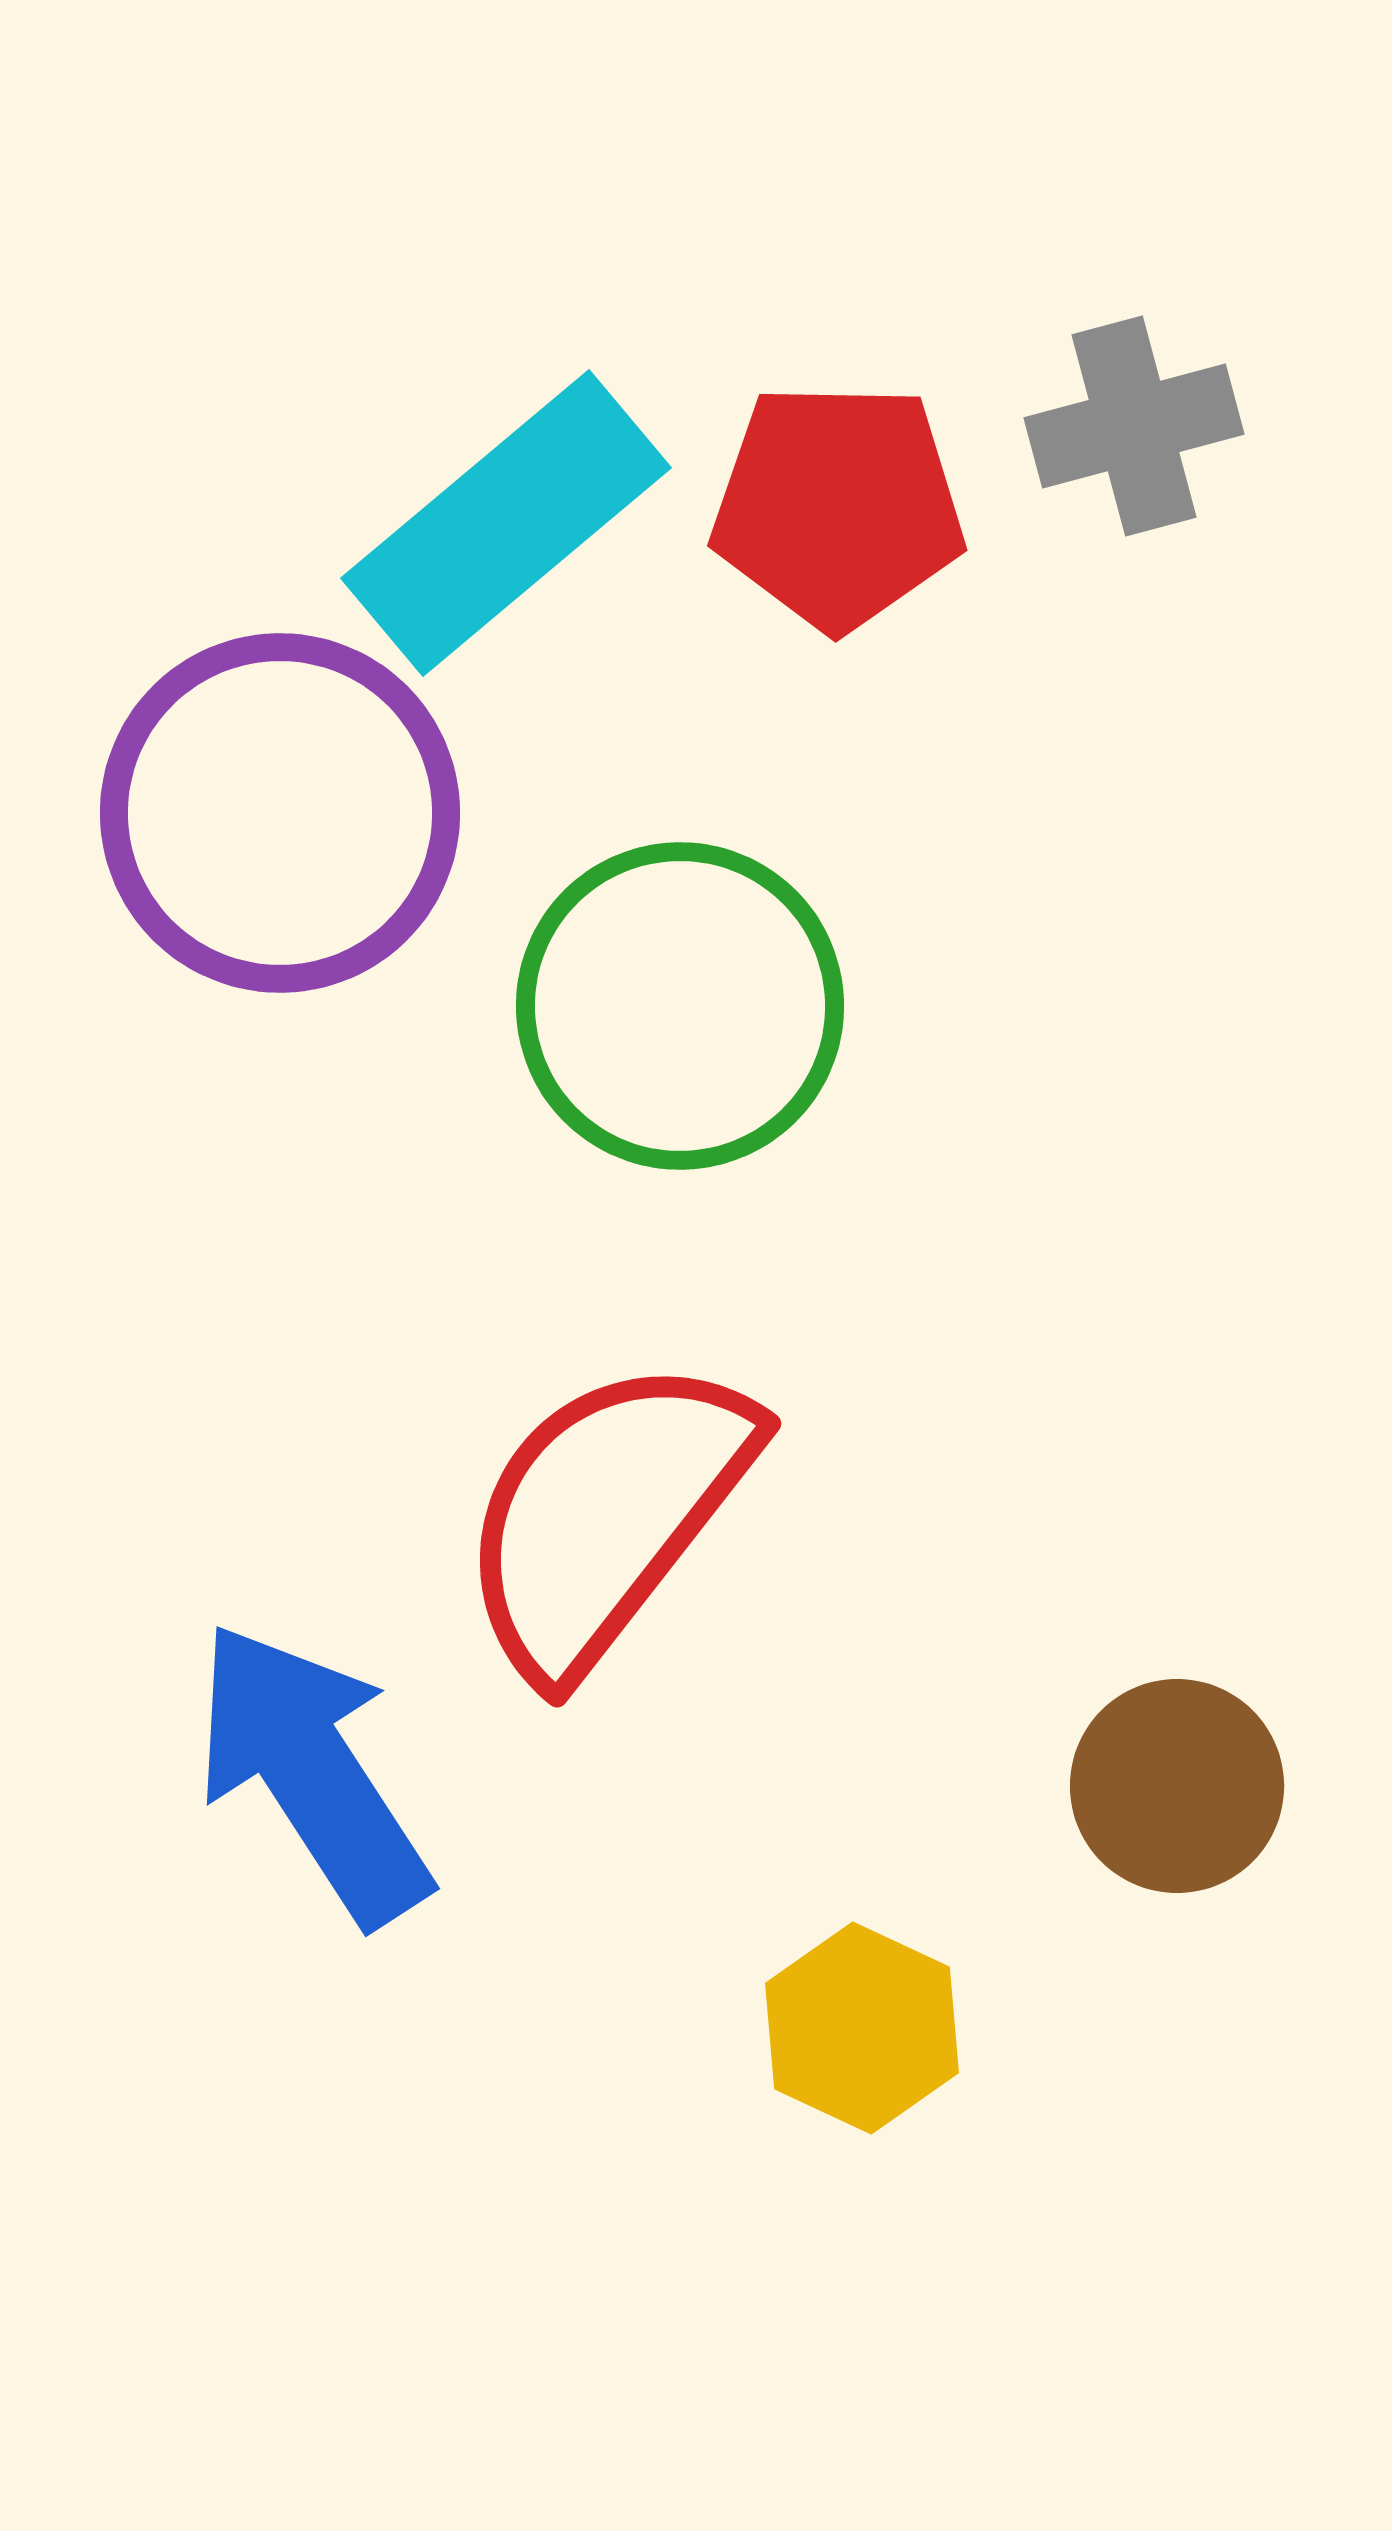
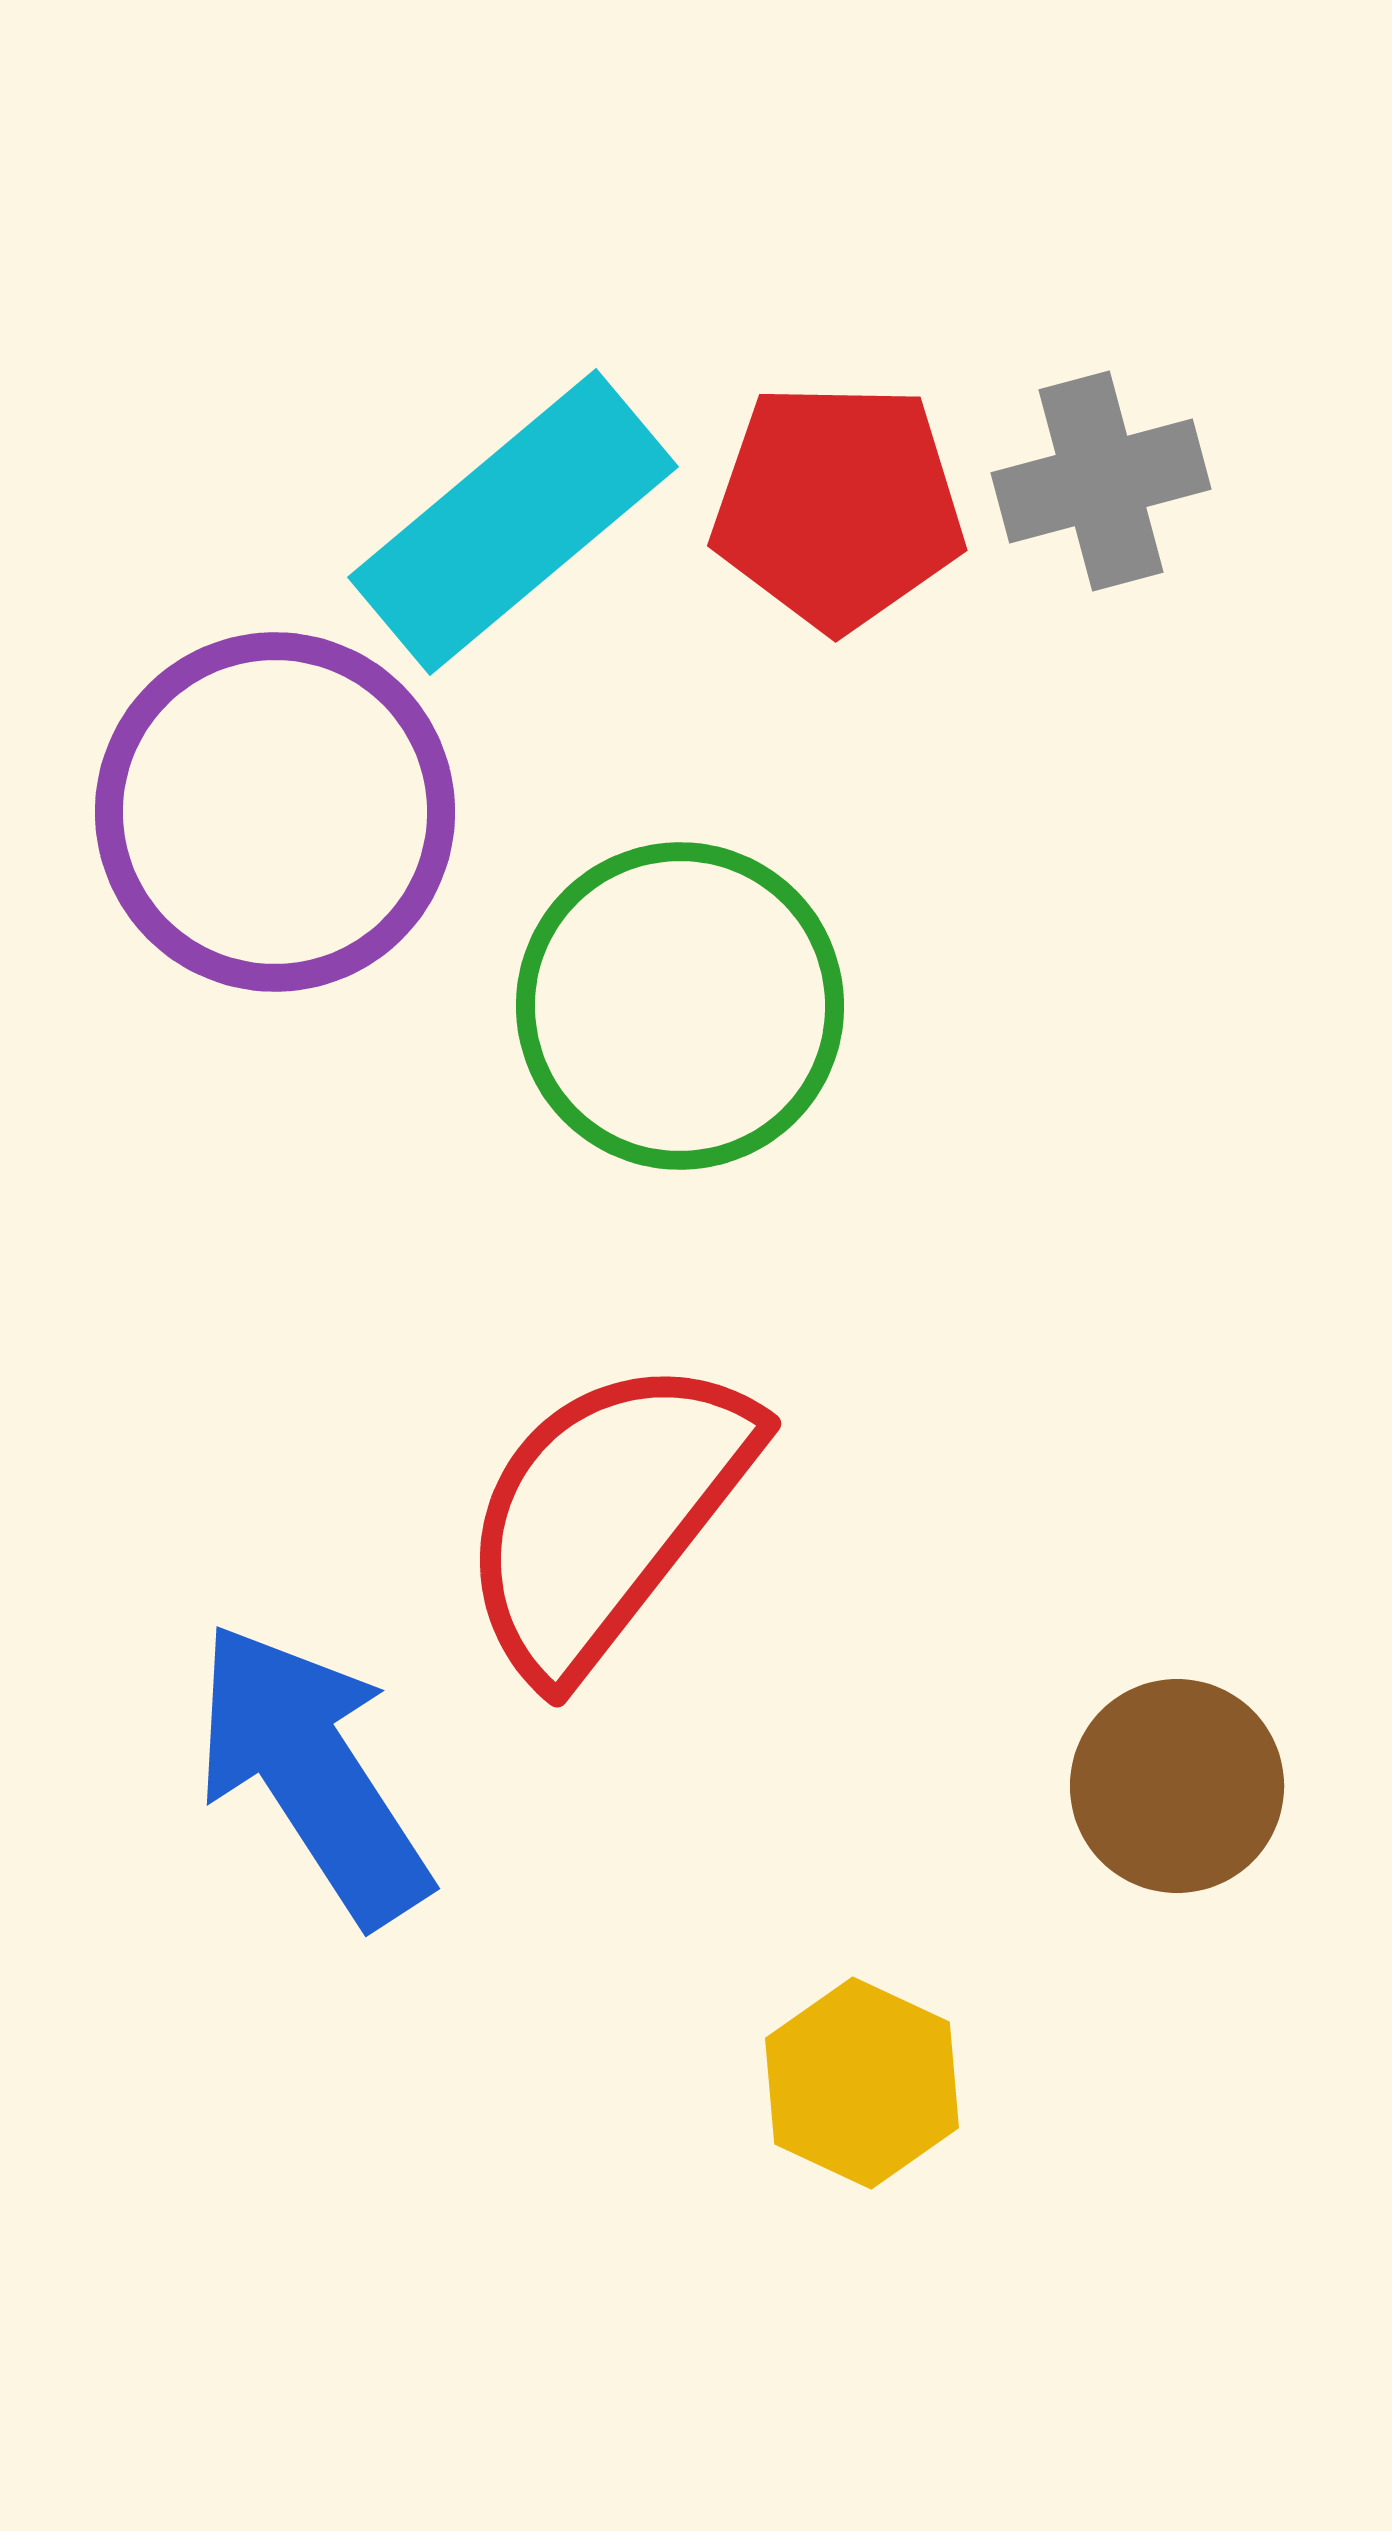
gray cross: moved 33 px left, 55 px down
cyan rectangle: moved 7 px right, 1 px up
purple circle: moved 5 px left, 1 px up
yellow hexagon: moved 55 px down
